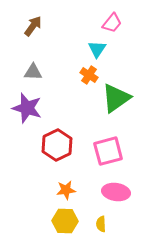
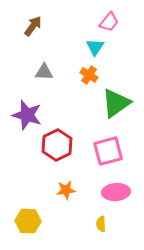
pink trapezoid: moved 3 px left, 1 px up
cyan triangle: moved 2 px left, 2 px up
gray triangle: moved 11 px right
green triangle: moved 5 px down
purple star: moved 7 px down
pink ellipse: rotated 12 degrees counterclockwise
yellow hexagon: moved 37 px left
